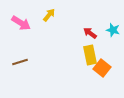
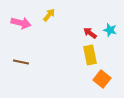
pink arrow: rotated 18 degrees counterclockwise
cyan star: moved 3 px left
brown line: moved 1 px right; rotated 28 degrees clockwise
orange square: moved 11 px down
